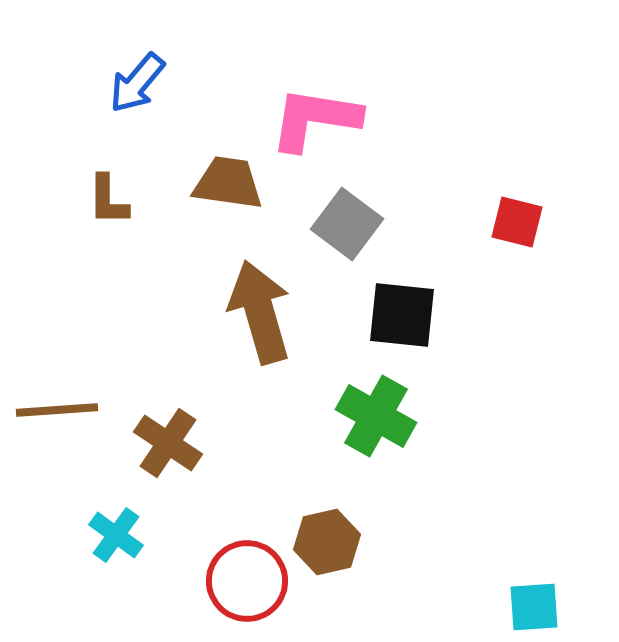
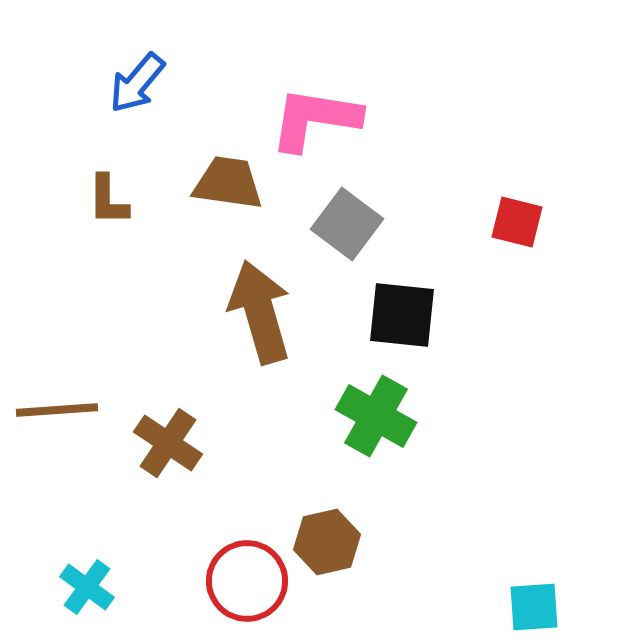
cyan cross: moved 29 px left, 52 px down
